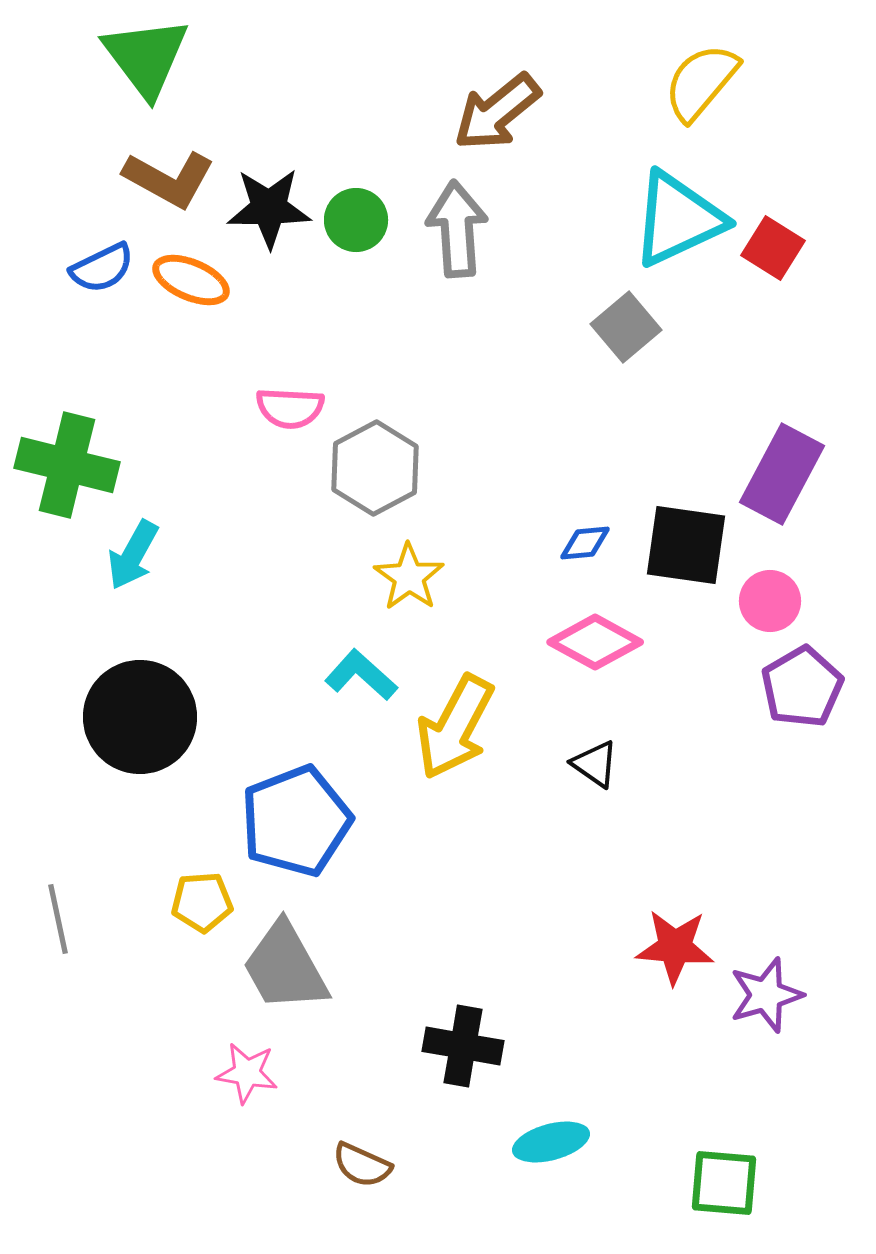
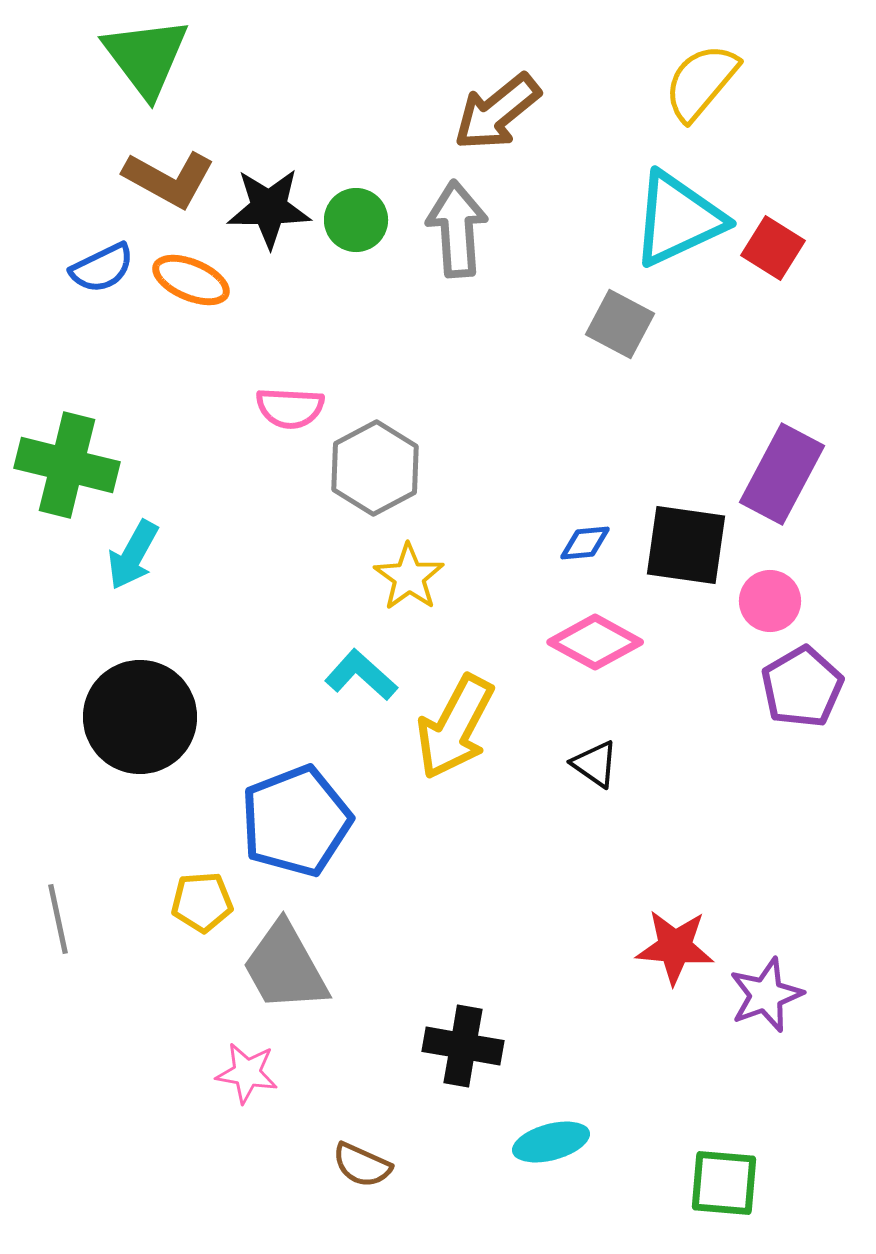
gray square: moved 6 px left, 3 px up; rotated 22 degrees counterclockwise
purple star: rotated 4 degrees counterclockwise
